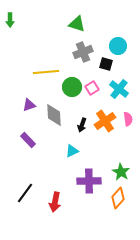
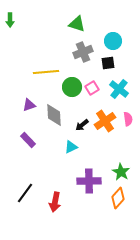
cyan circle: moved 5 px left, 5 px up
black square: moved 2 px right, 1 px up; rotated 24 degrees counterclockwise
black arrow: rotated 32 degrees clockwise
cyan triangle: moved 1 px left, 4 px up
